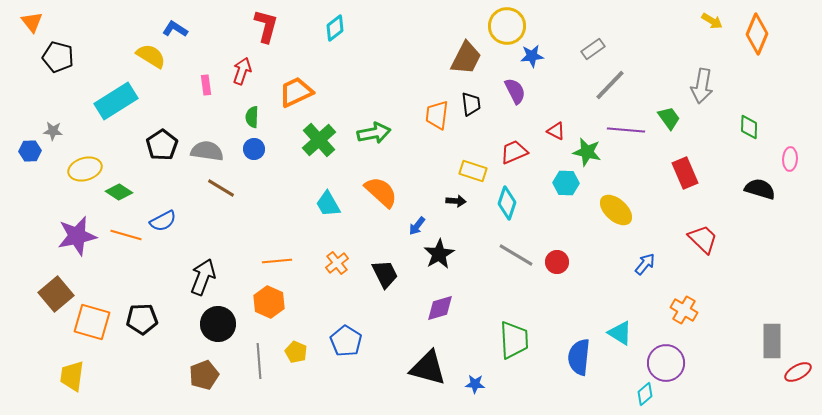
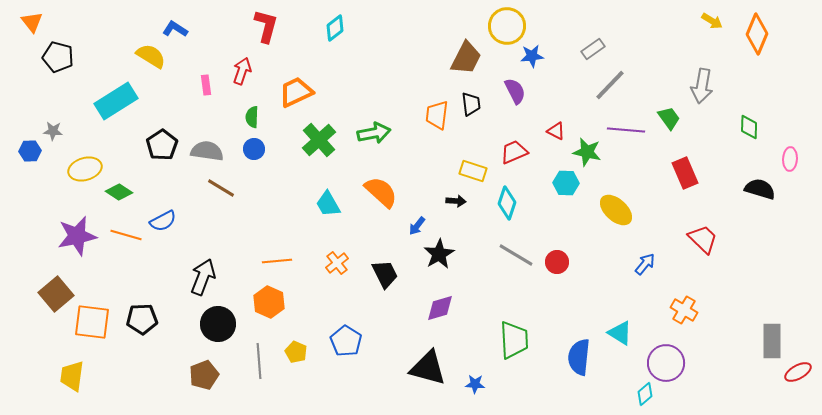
orange square at (92, 322): rotated 9 degrees counterclockwise
